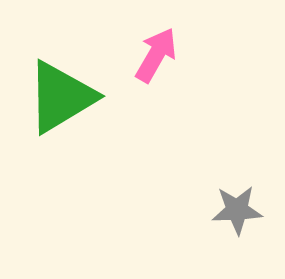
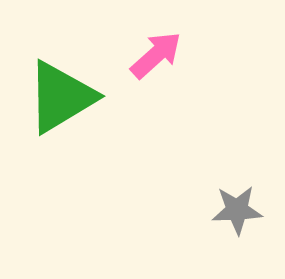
pink arrow: rotated 18 degrees clockwise
